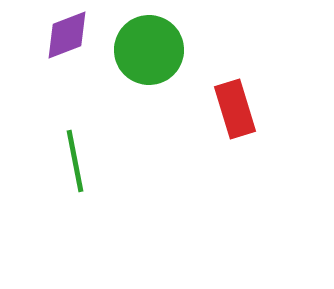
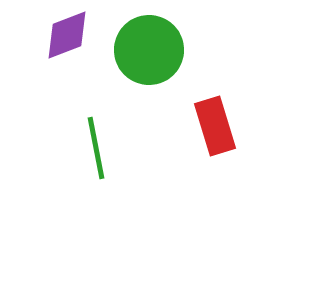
red rectangle: moved 20 px left, 17 px down
green line: moved 21 px right, 13 px up
